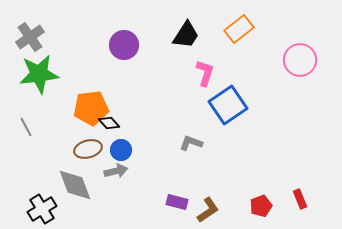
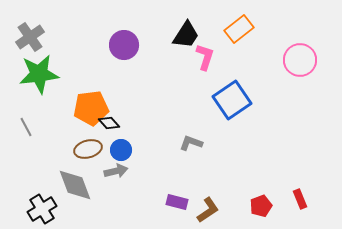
pink L-shape: moved 16 px up
blue square: moved 4 px right, 5 px up
